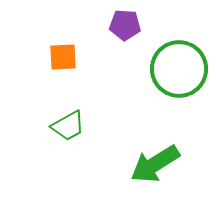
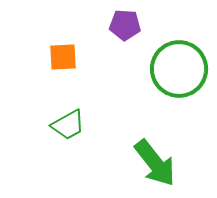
green trapezoid: moved 1 px up
green arrow: moved 1 px up; rotated 96 degrees counterclockwise
